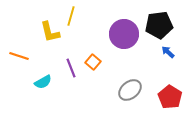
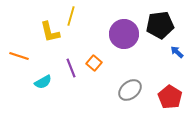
black pentagon: moved 1 px right
blue arrow: moved 9 px right
orange square: moved 1 px right, 1 px down
